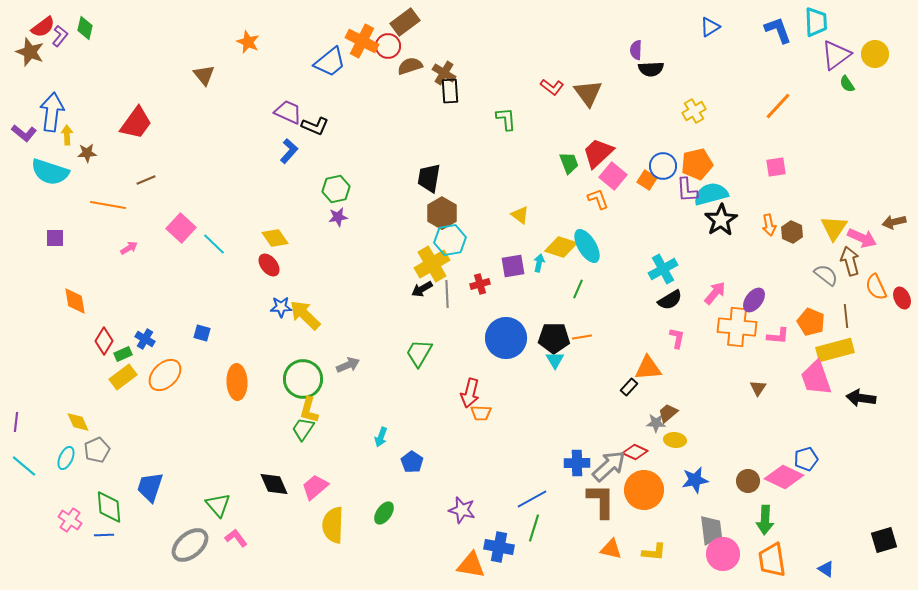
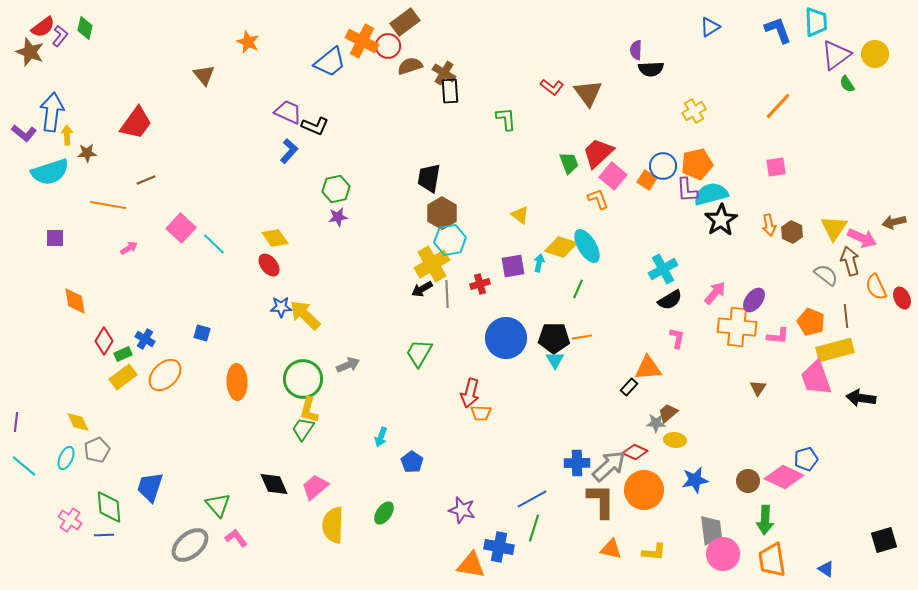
cyan semicircle at (50, 172): rotated 36 degrees counterclockwise
